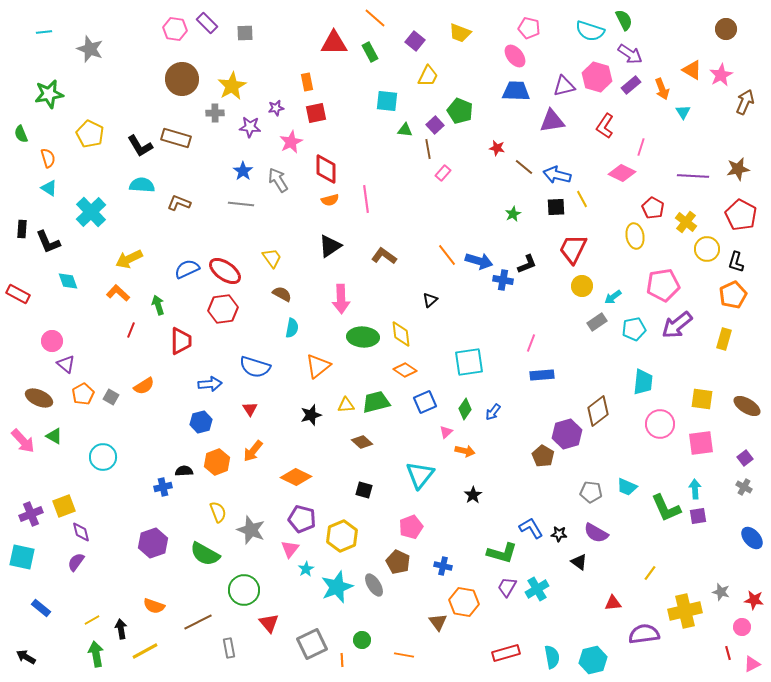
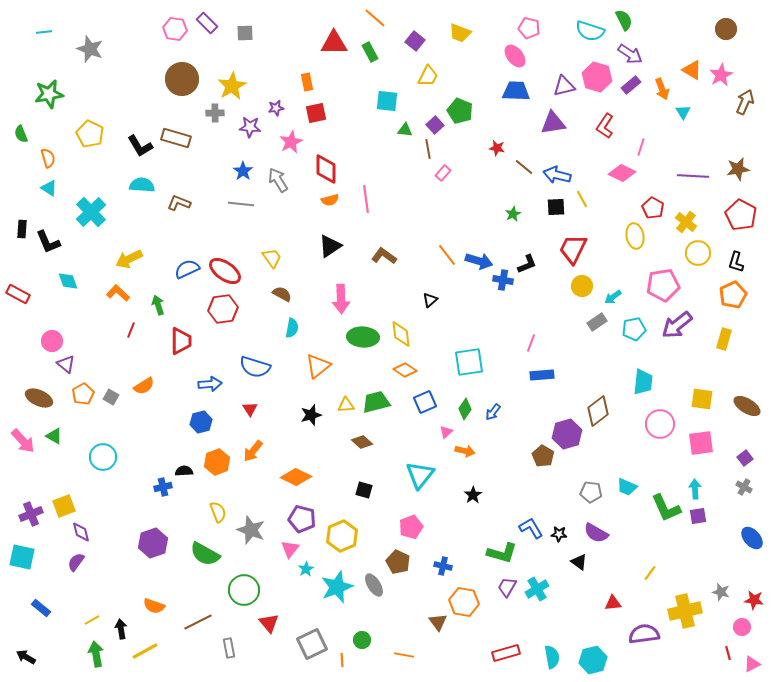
purple triangle at (552, 121): moved 1 px right, 2 px down
yellow circle at (707, 249): moved 9 px left, 4 px down
